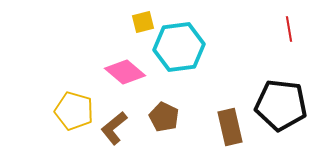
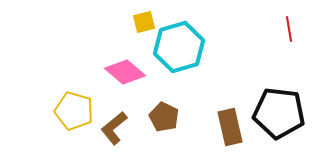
yellow square: moved 1 px right
cyan hexagon: rotated 9 degrees counterclockwise
black pentagon: moved 2 px left, 8 px down
